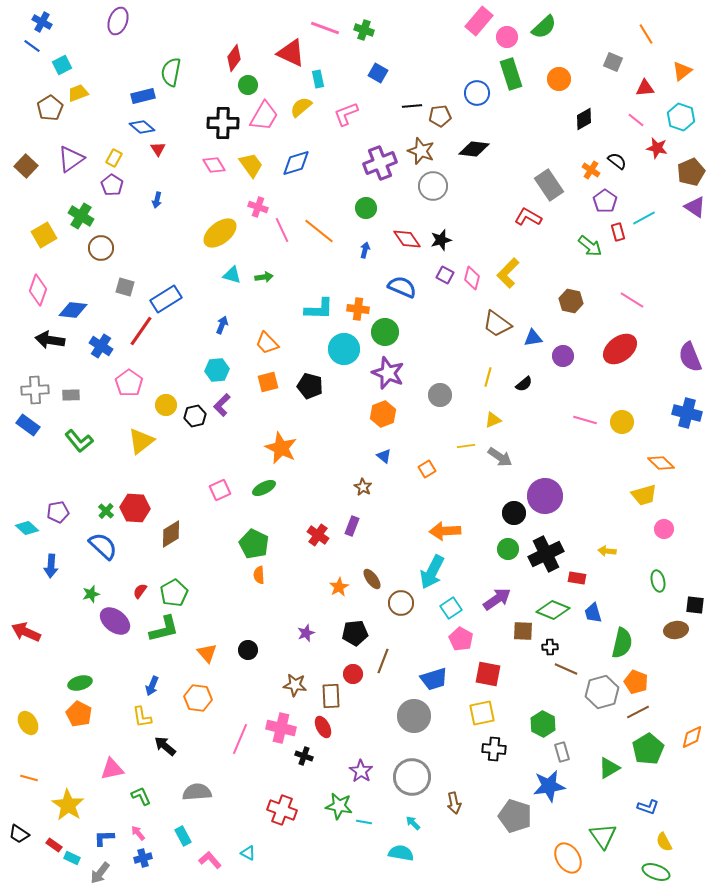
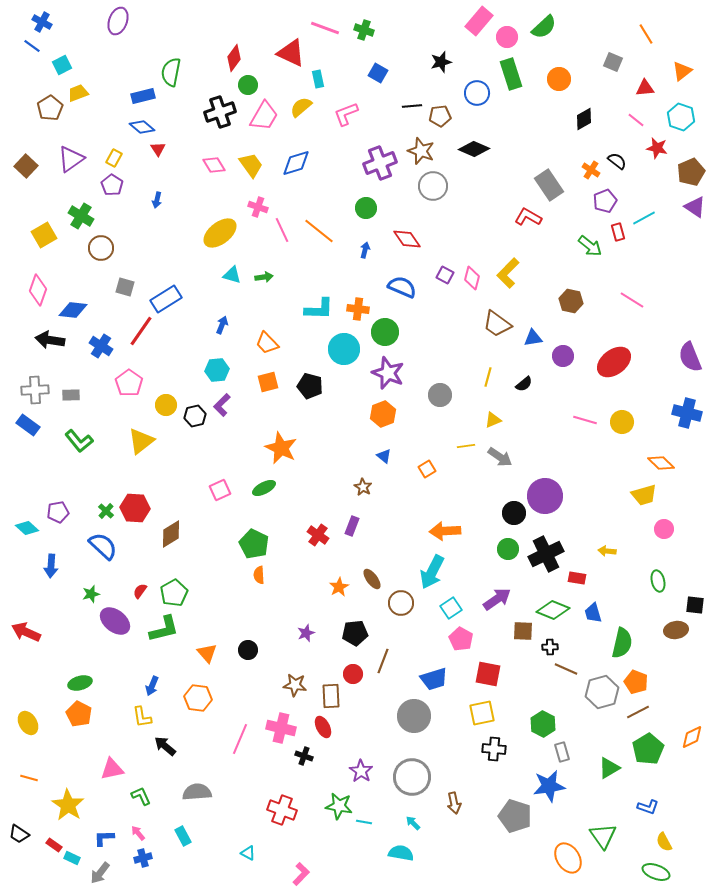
black cross at (223, 123): moved 3 px left, 11 px up; rotated 20 degrees counterclockwise
black diamond at (474, 149): rotated 16 degrees clockwise
purple pentagon at (605, 201): rotated 15 degrees clockwise
black star at (441, 240): moved 178 px up
red ellipse at (620, 349): moved 6 px left, 13 px down
pink L-shape at (210, 860): moved 91 px right, 14 px down; rotated 85 degrees clockwise
